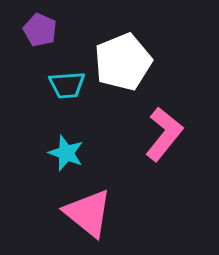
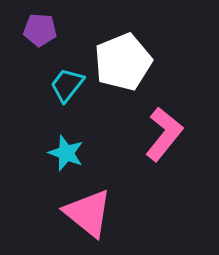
purple pentagon: rotated 20 degrees counterclockwise
cyan trapezoid: rotated 132 degrees clockwise
